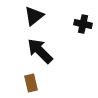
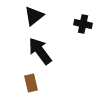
black arrow: rotated 8 degrees clockwise
